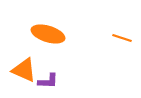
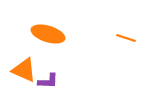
orange line: moved 4 px right
